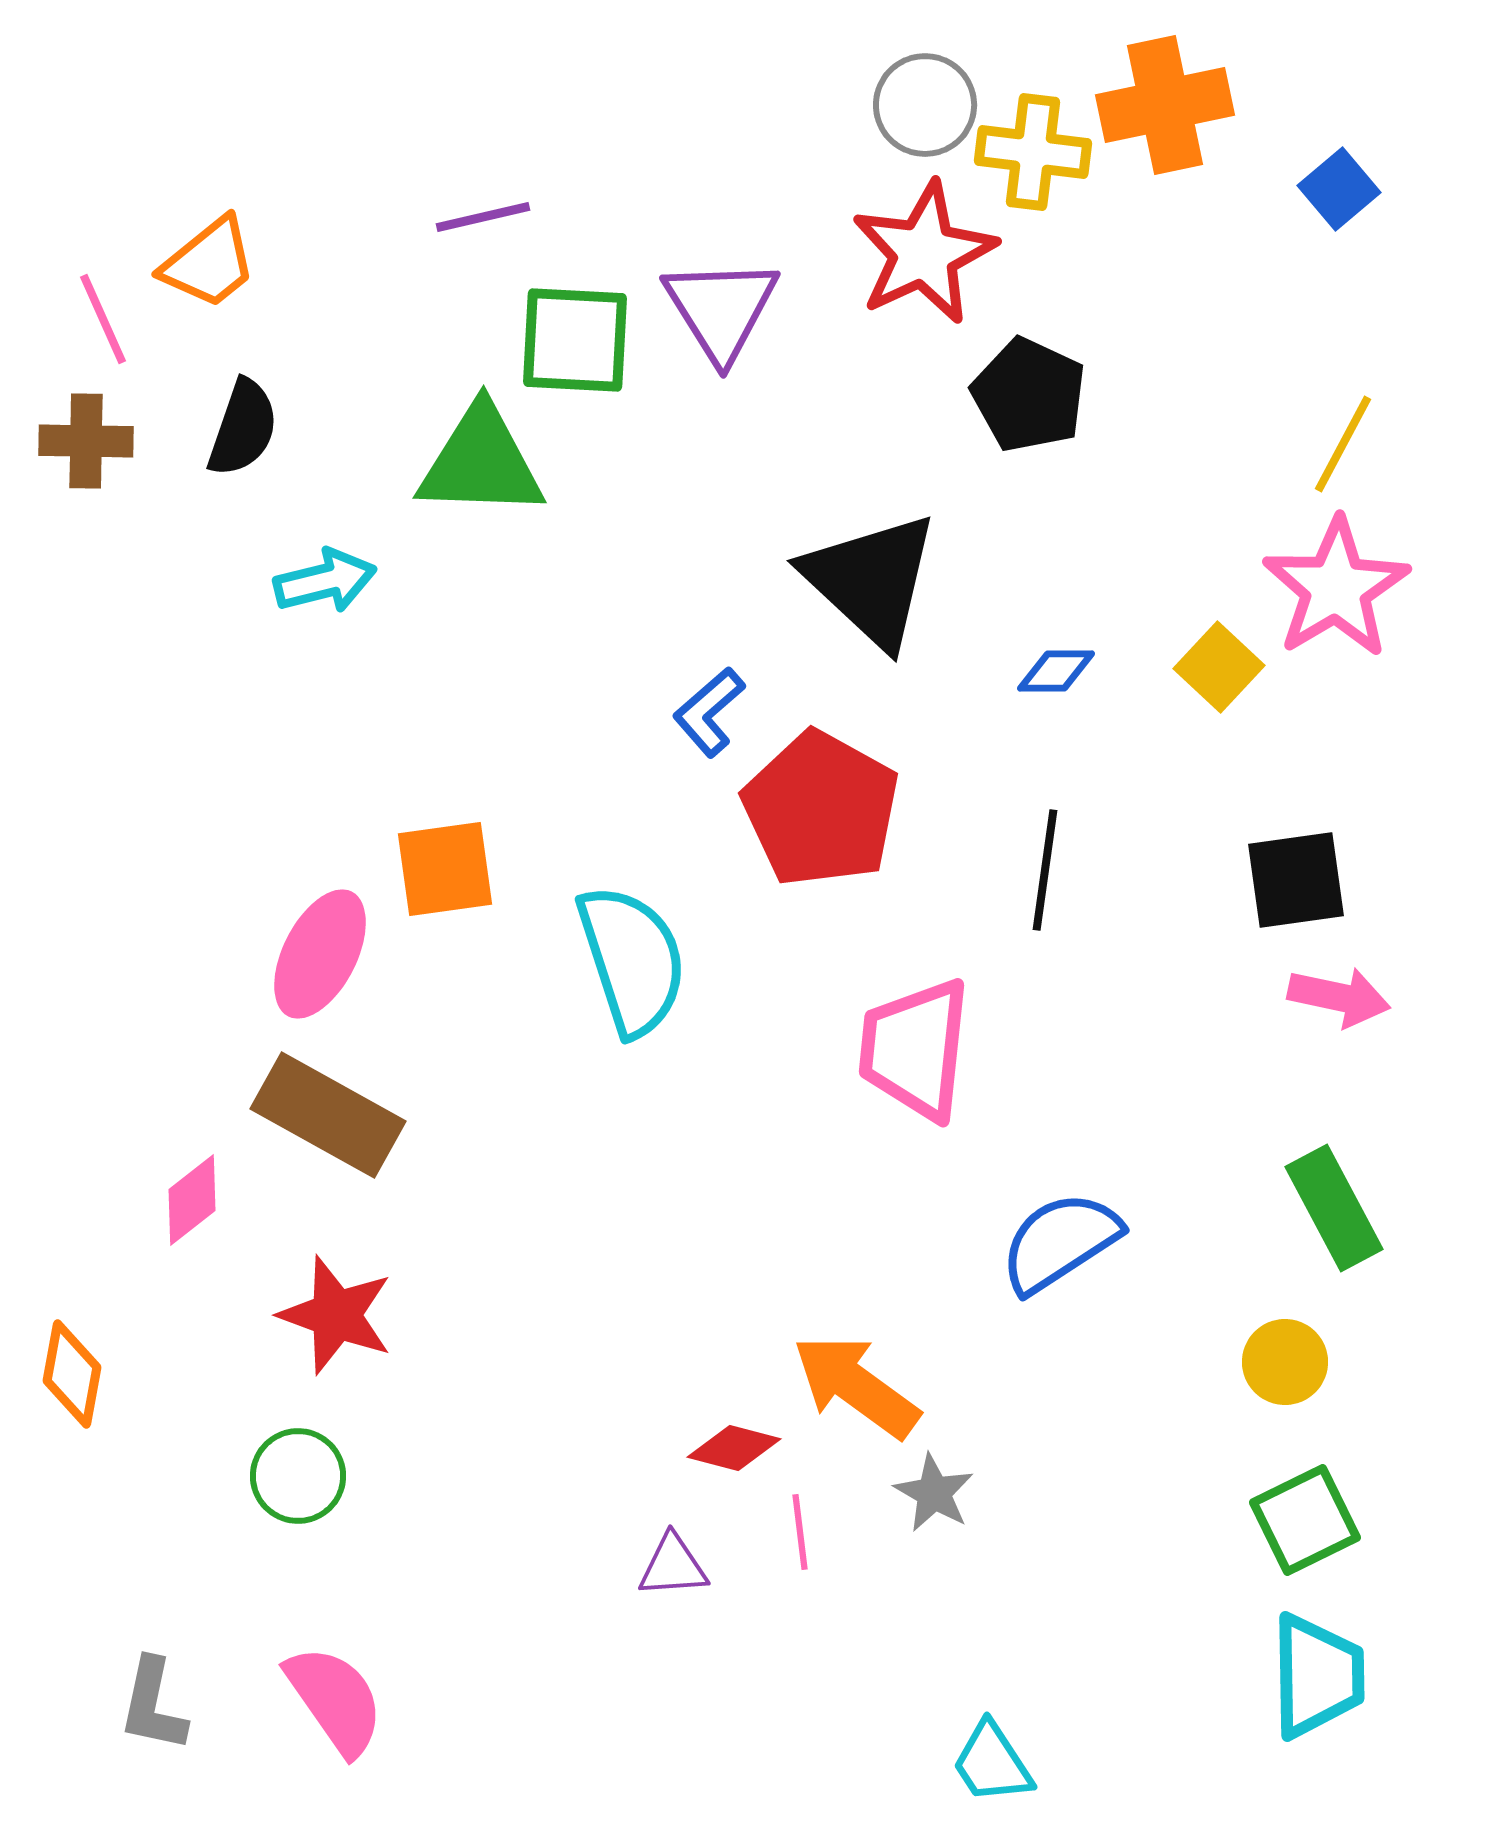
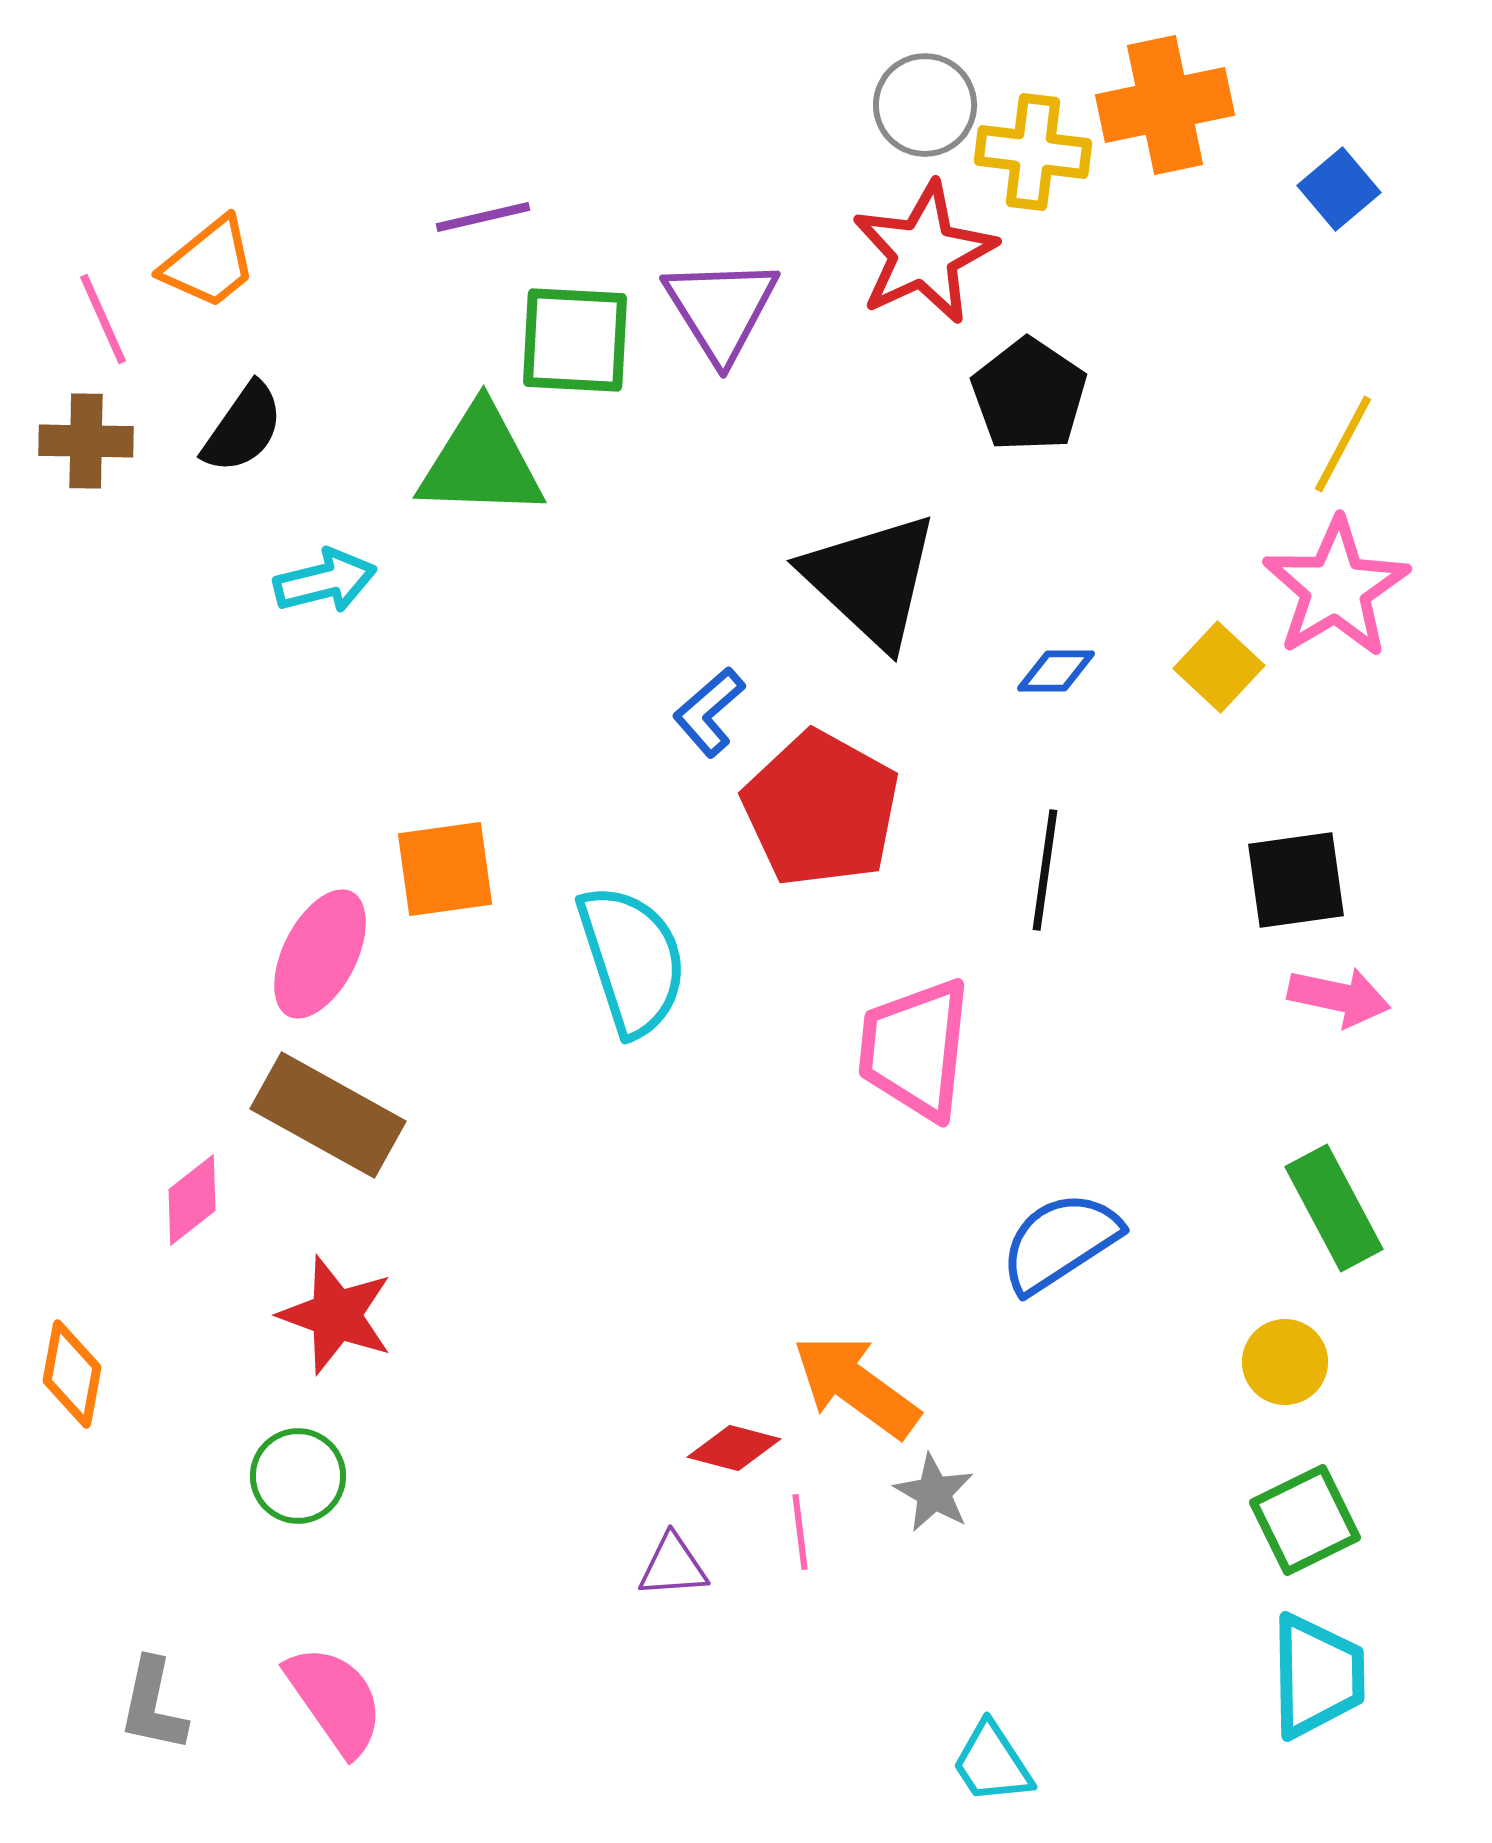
black pentagon at (1029, 395): rotated 9 degrees clockwise
black semicircle at (243, 428): rotated 16 degrees clockwise
